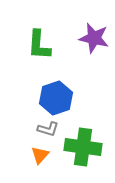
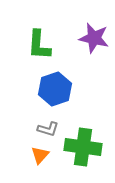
blue hexagon: moved 1 px left, 9 px up
